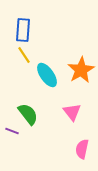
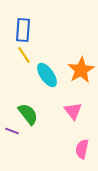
pink triangle: moved 1 px right, 1 px up
